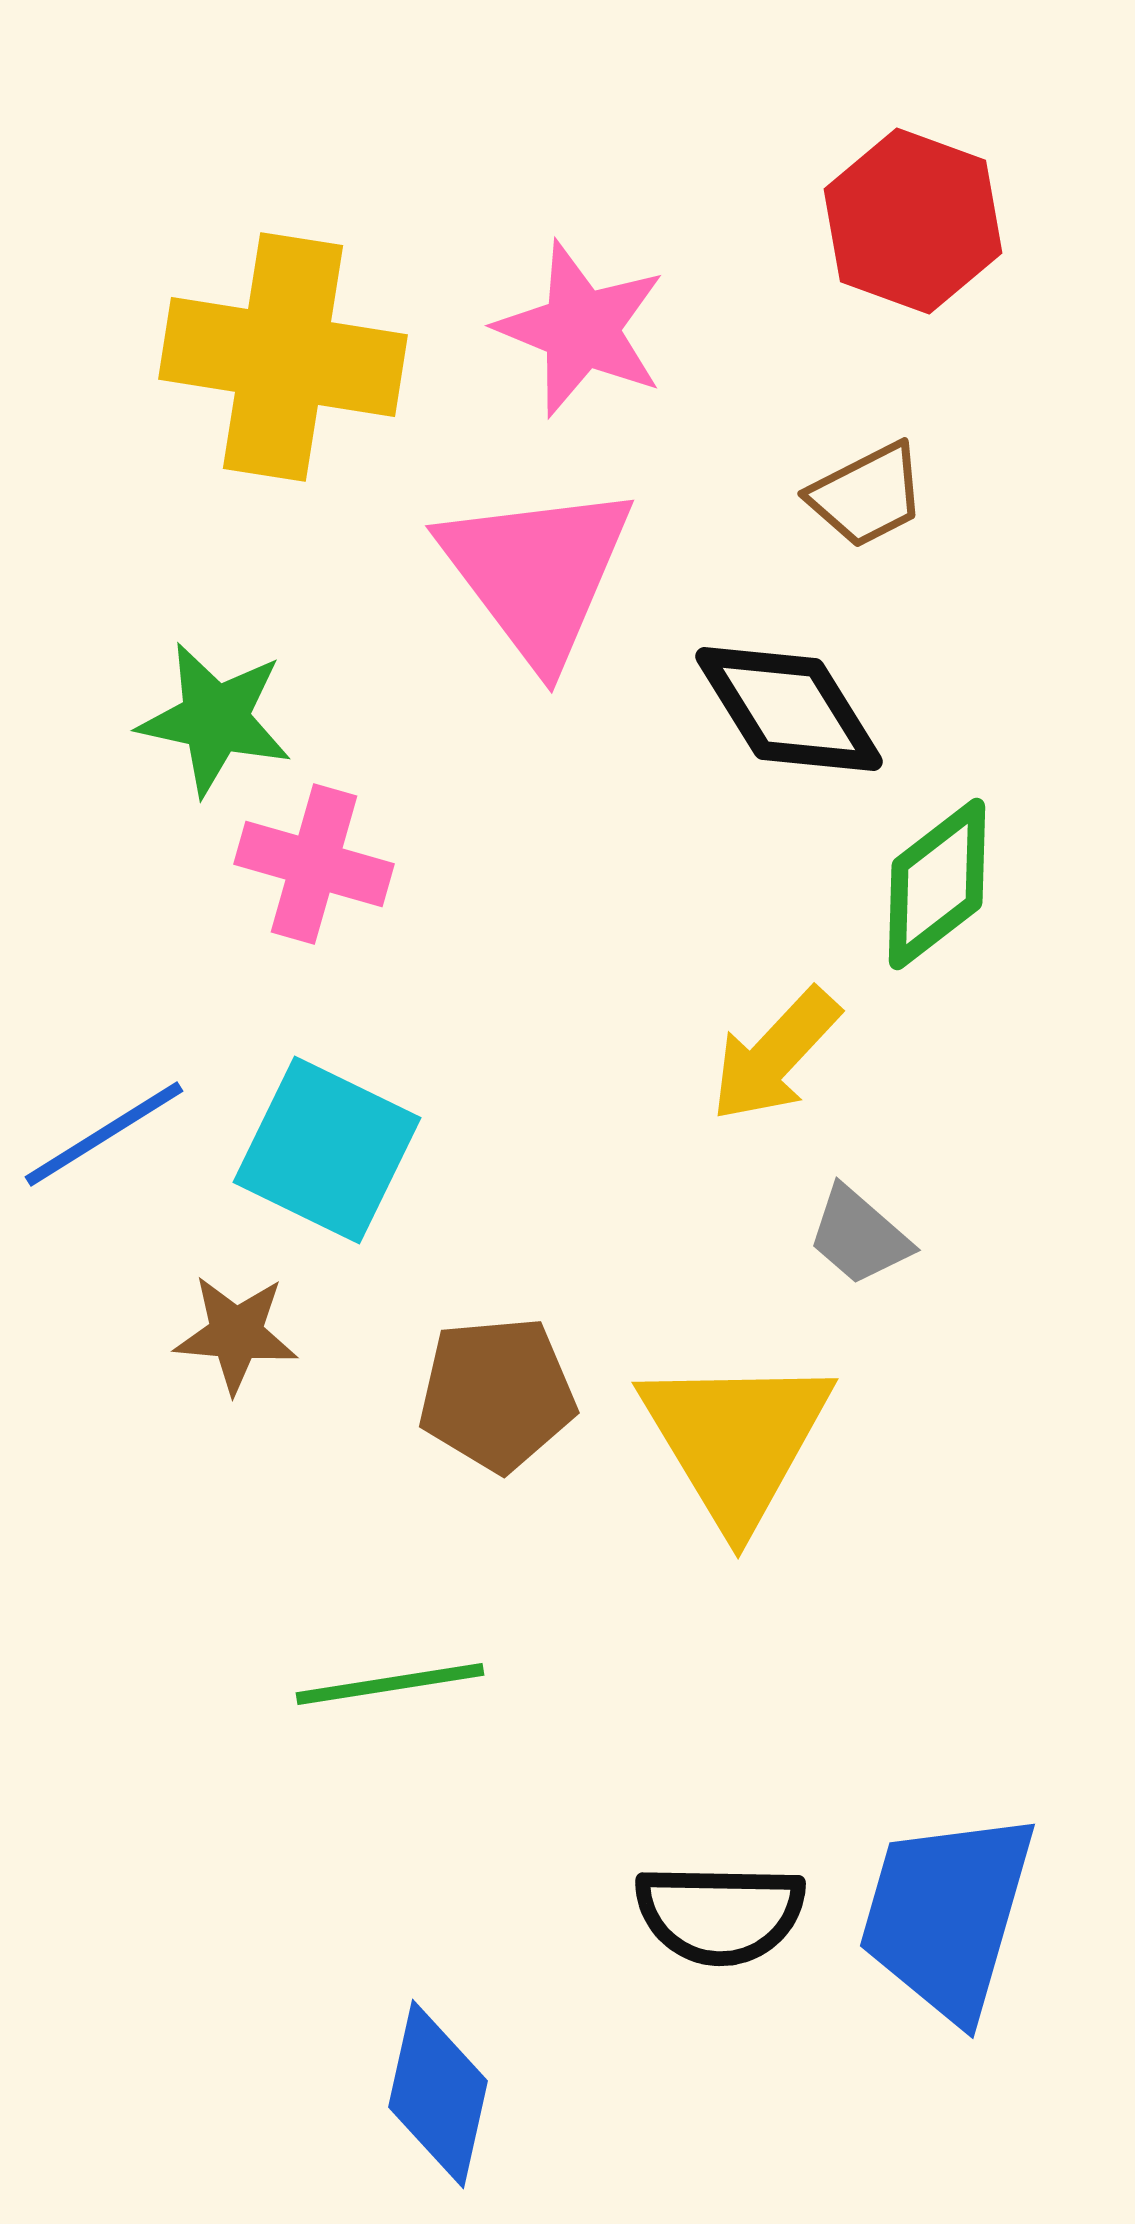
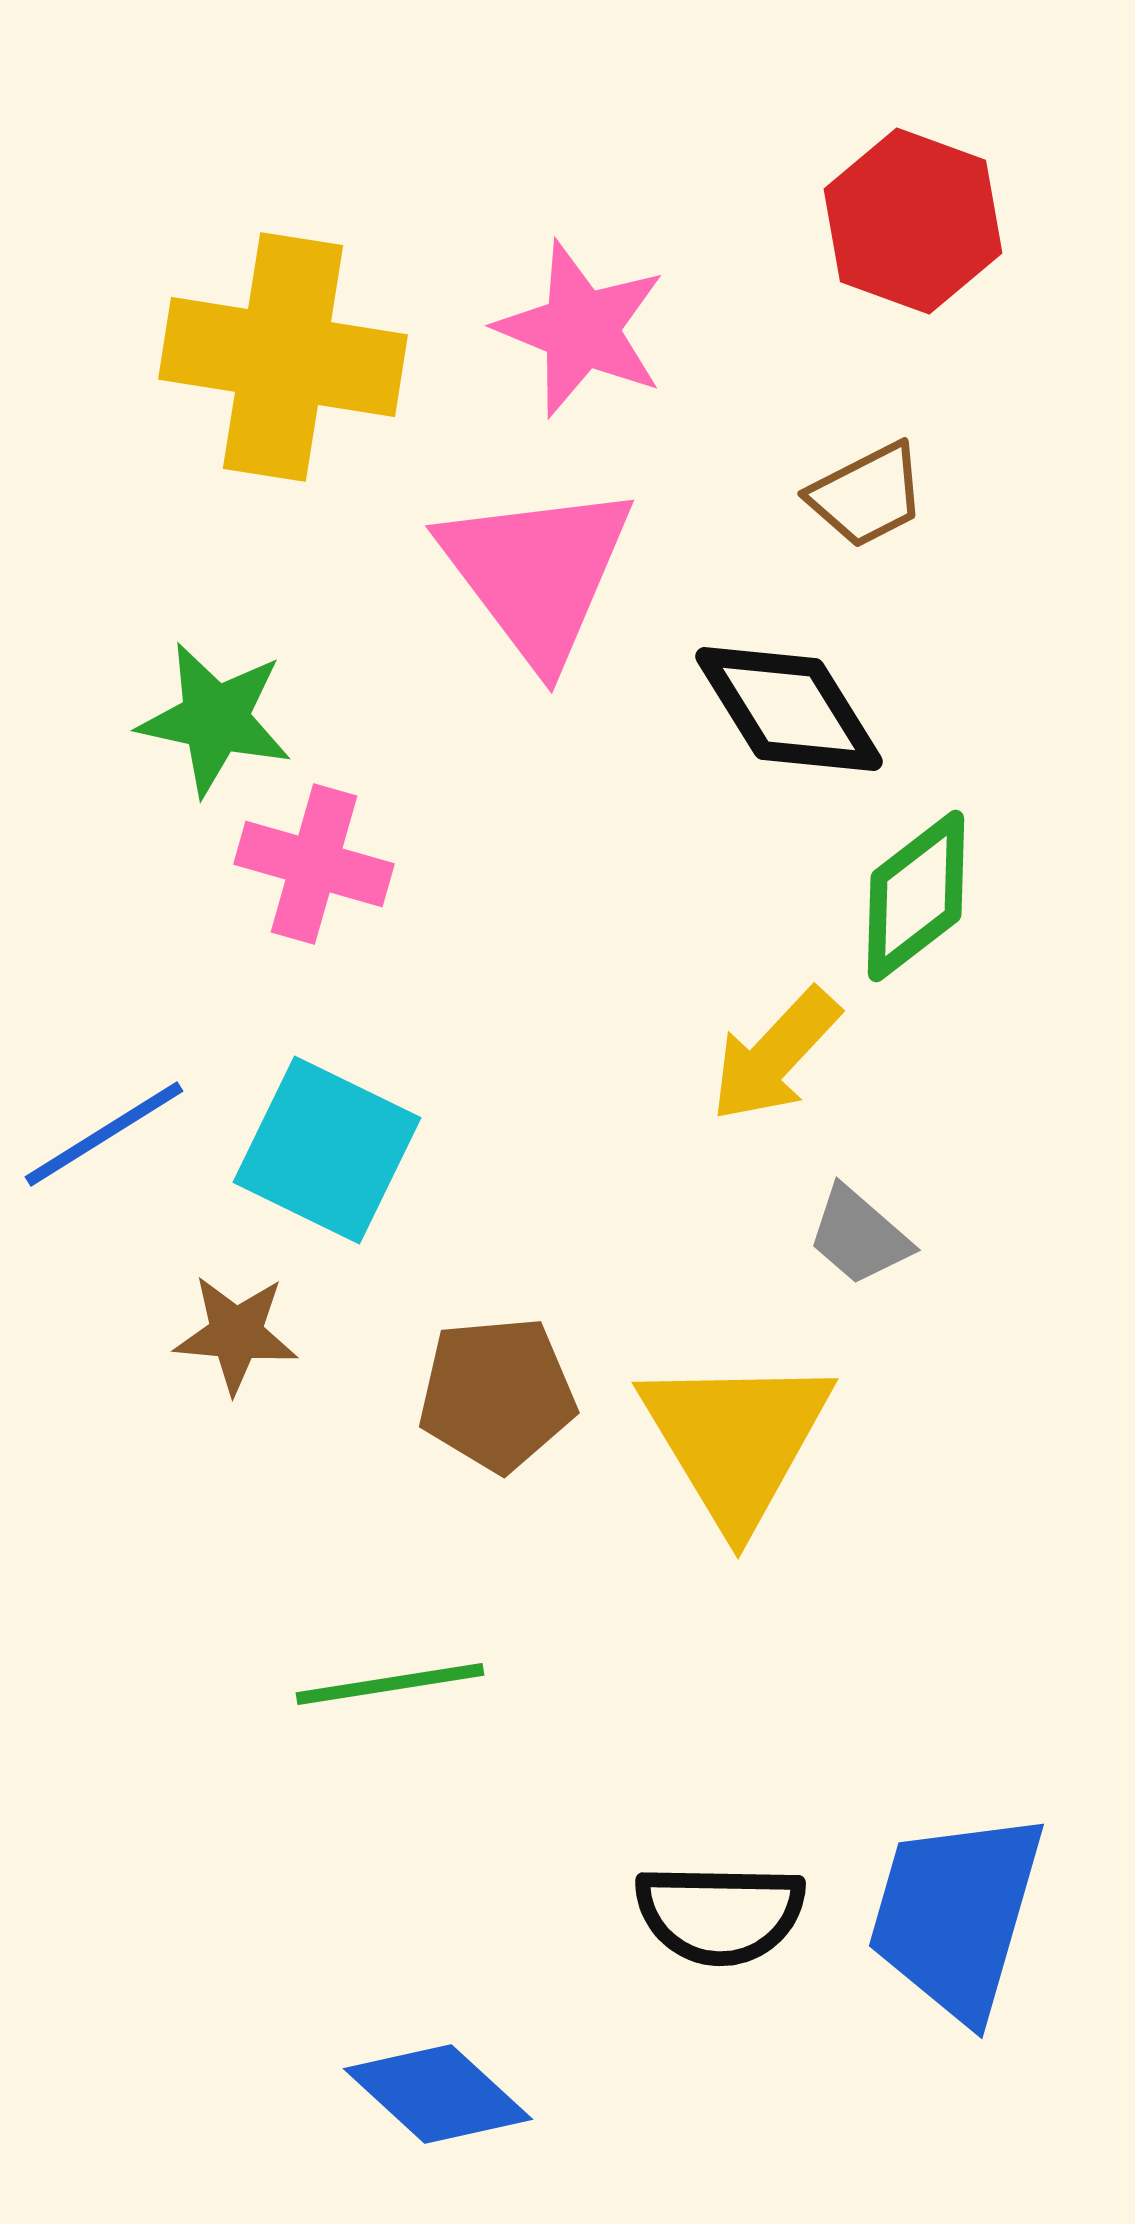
green diamond: moved 21 px left, 12 px down
blue trapezoid: moved 9 px right
blue diamond: rotated 60 degrees counterclockwise
